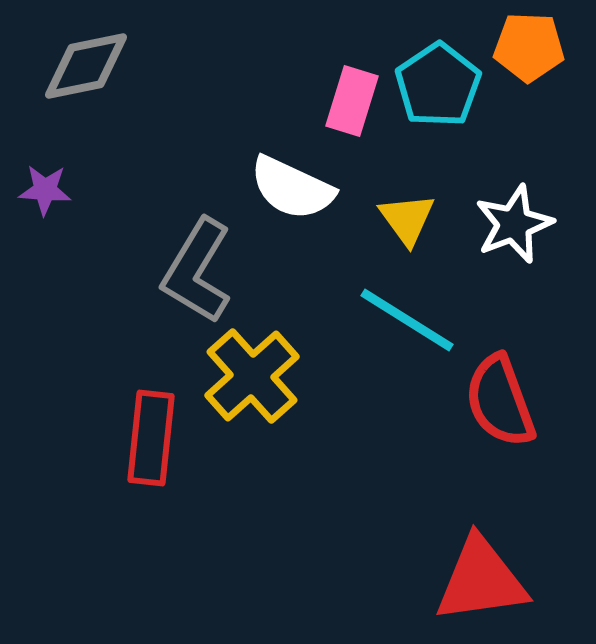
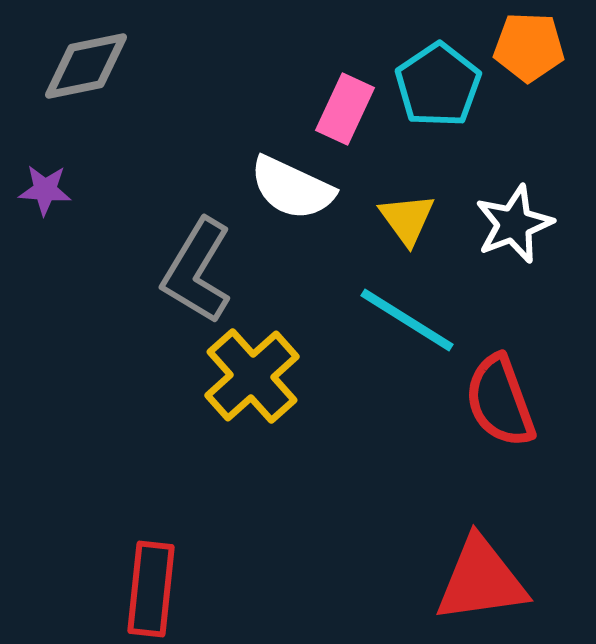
pink rectangle: moved 7 px left, 8 px down; rotated 8 degrees clockwise
red rectangle: moved 151 px down
